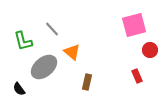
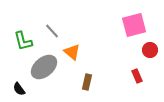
gray line: moved 2 px down
